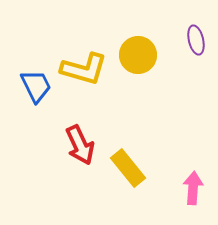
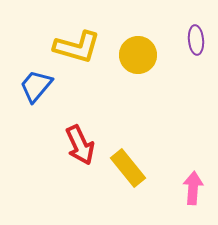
purple ellipse: rotated 8 degrees clockwise
yellow L-shape: moved 7 px left, 22 px up
blue trapezoid: rotated 114 degrees counterclockwise
